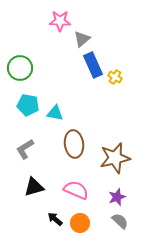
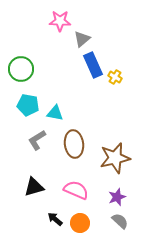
green circle: moved 1 px right, 1 px down
gray L-shape: moved 12 px right, 9 px up
